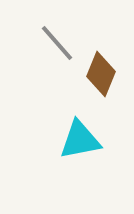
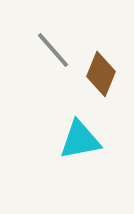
gray line: moved 4 px left, 7 px down
